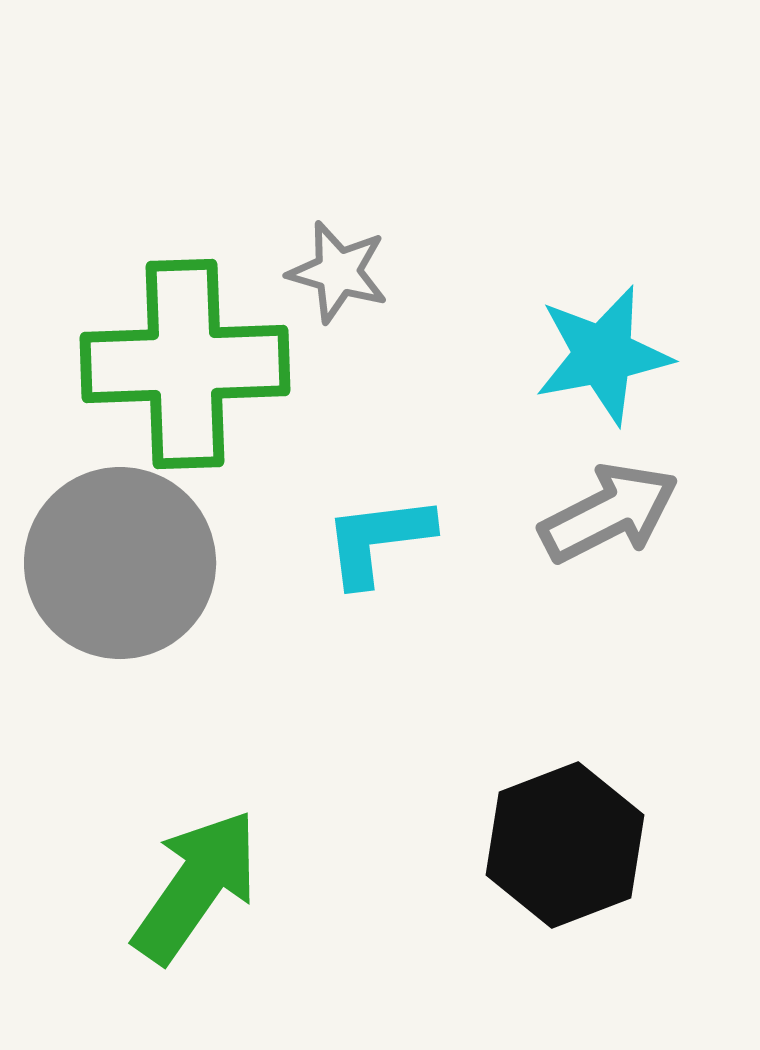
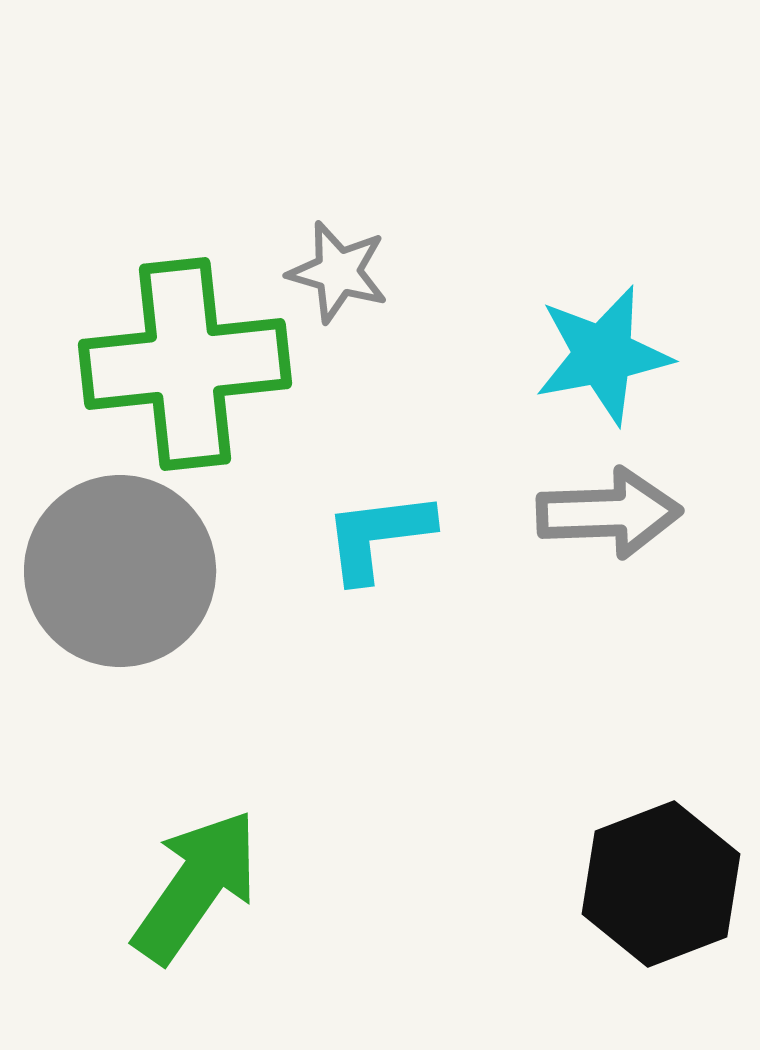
green cross: rotated 4 degrees counterclockwise
gray arrow: rotated 25 degrees clockwise
cyan L-shape: moved 4 px up
gray circle: moved 8 px down
black hexagon: moved 96 px right, 39 px down
